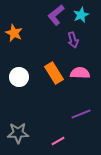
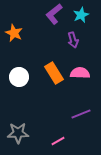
purple L-shape: moved 2 px left, 1 px up
